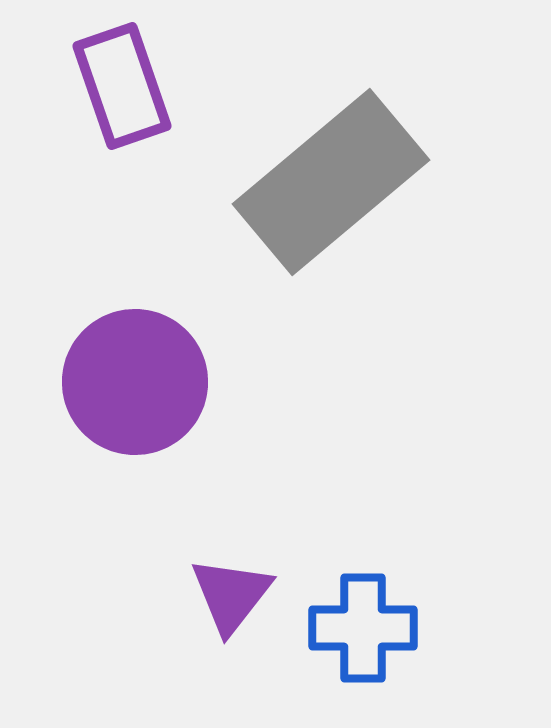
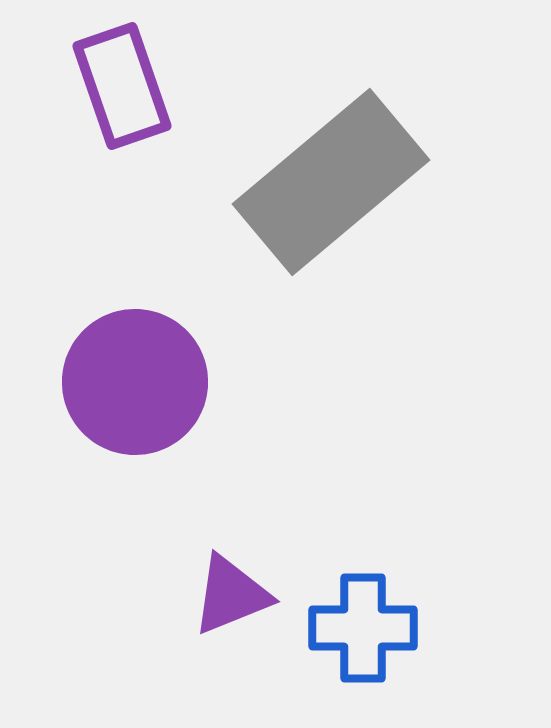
purple triangle: rotated 30 degrees clockwise
